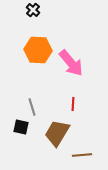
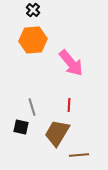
orange hexagon: moved 5 px left, 10 px up; rotated 8 degrees counterclockwise
red line: moved 4 px left, 1 px down
brown line: moved 3 px left
